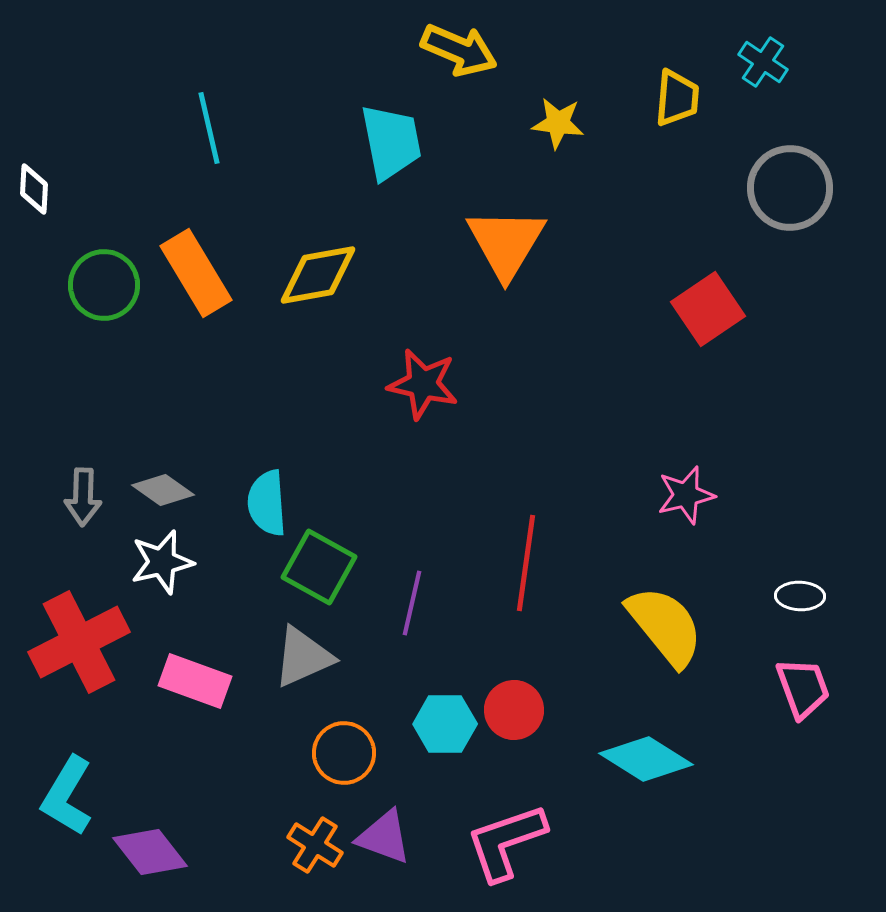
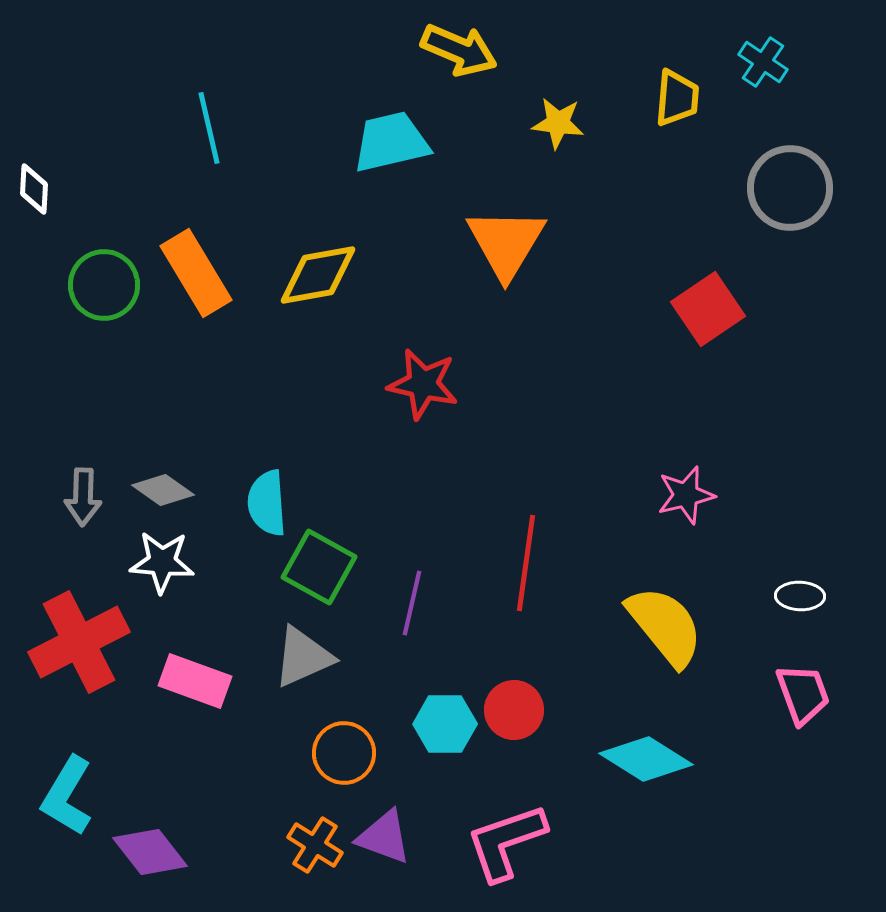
cyan trapezoid: rotated 92 degrees counterclockwise
white star: rotated 18 degrees clockwise
pink trapezoid: moved 6 px down
